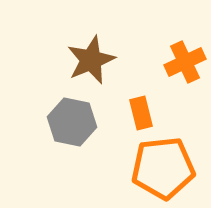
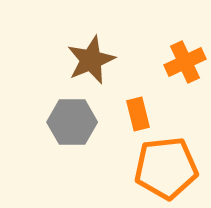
orange rectangle: moved 3 px left, 1 px down
gray hexagon: rotated 12 degrees counterclockwise
orange pentagon: moved 3 px right
